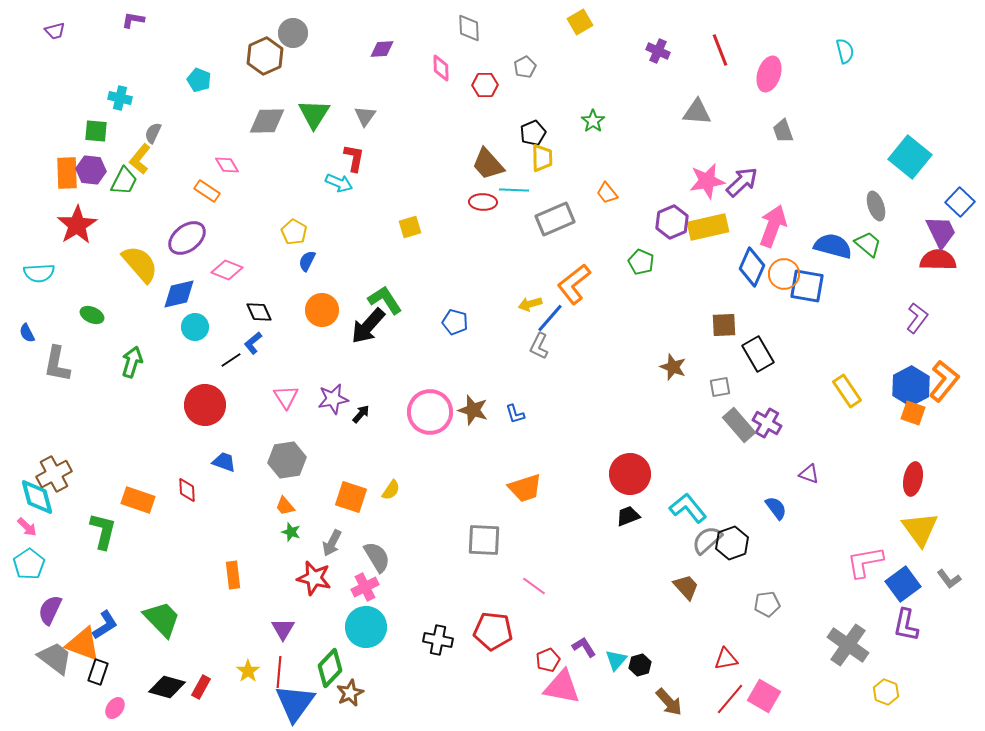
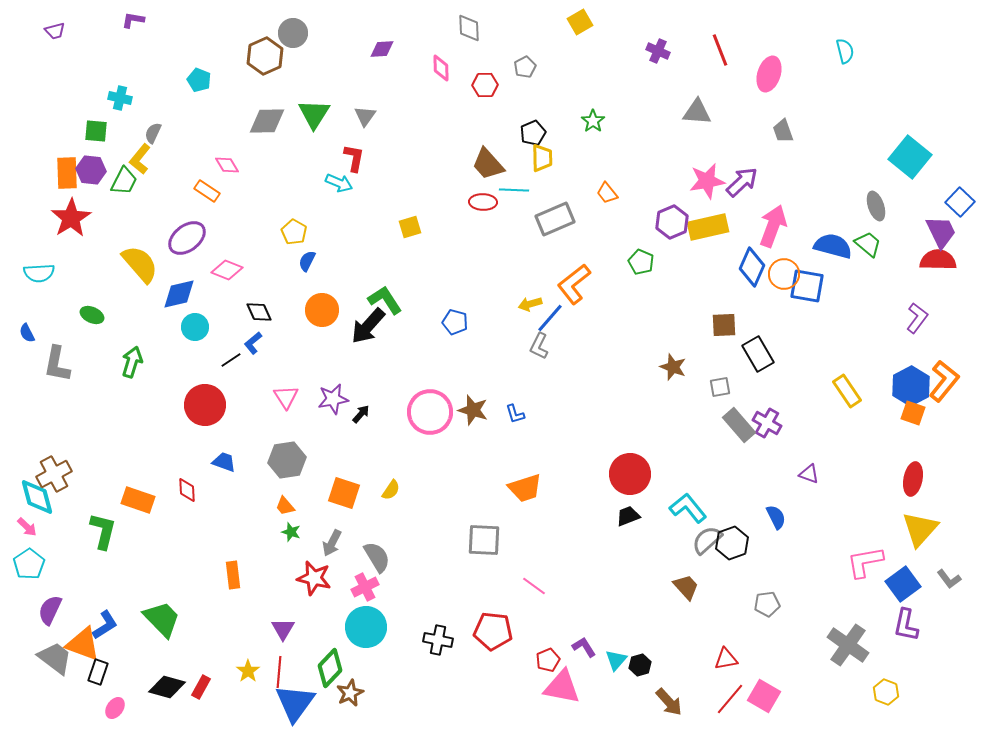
red star at (77, 225): moved 6 px left, 7 px up
orange square at (351, 497): moved 7 px left, 4 px up
blue semicircle at (776, 508): moved 9 px down; rotated 10 degrees clockwise
yellow triangle at (920, 529): rotated 18 degrees clockwise
